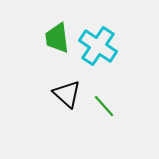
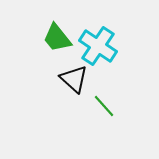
green trapezoid: rotated 32 degrees counterclockwise
black triangle: moved 7 px right, 15 px up
